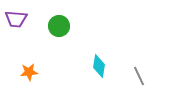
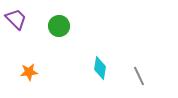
purple trapezoid: rotated 140 degrees counterclockwise
cyan diamond: moved 1 px right, 2 px down
